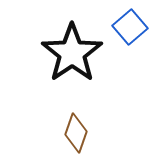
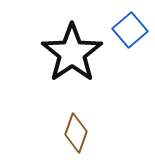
blue square: moved 3 px down
